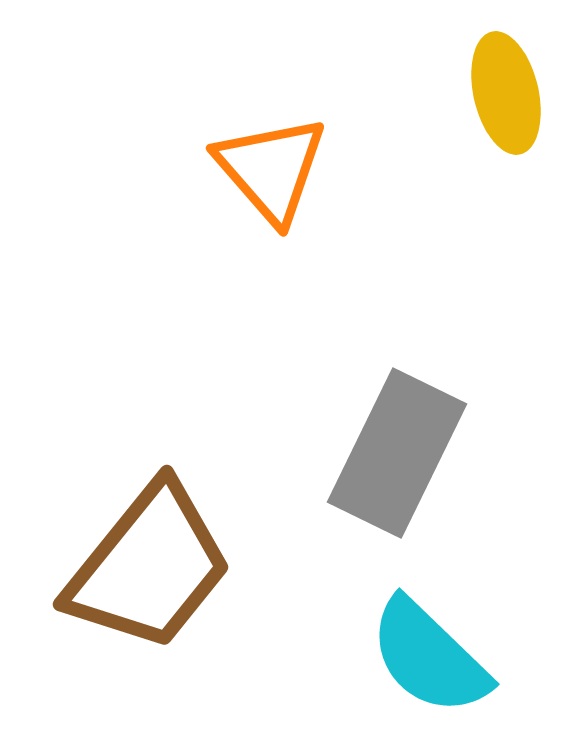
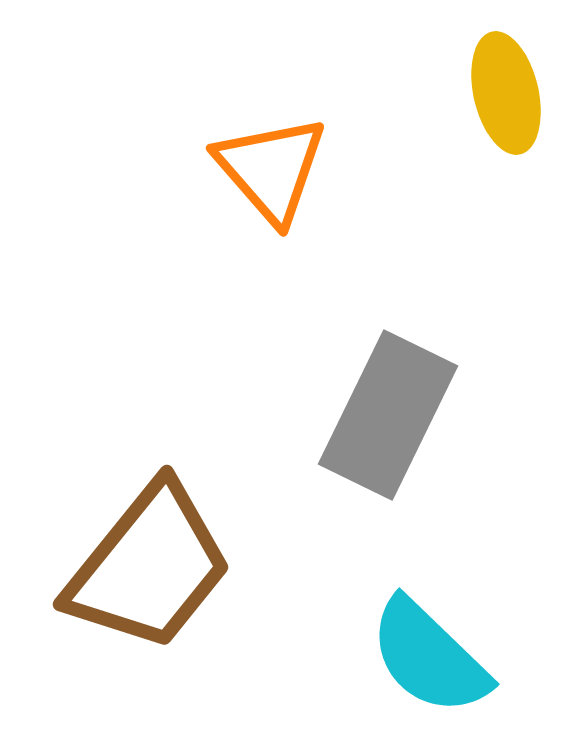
gray rectangle: moved 9 px left, 38 px up
